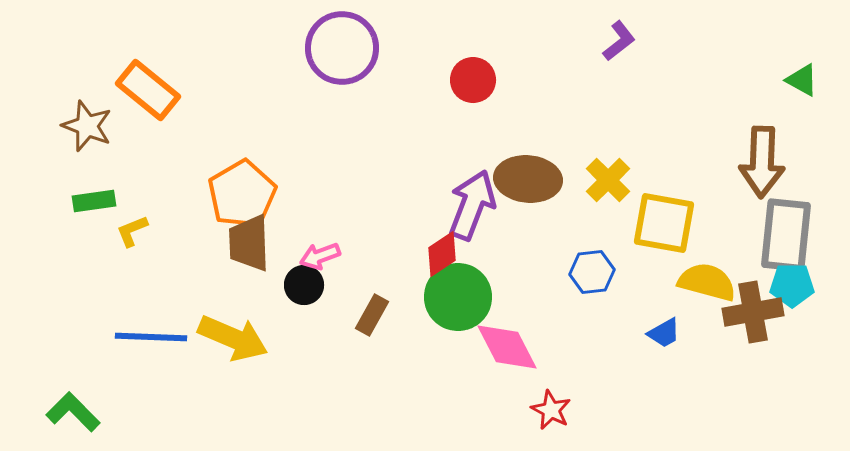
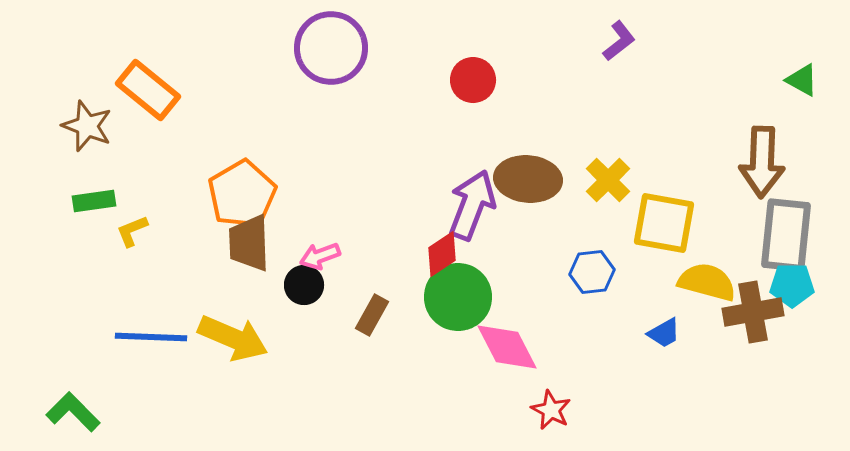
purple circle: moved 11 px left
